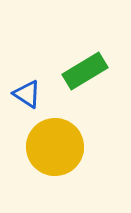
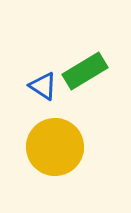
blue triangle: moved 16 px right, 8 px up
